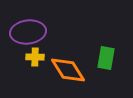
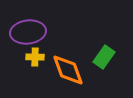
green rectangle: moved 2 px left, 1 px up; rotated 25 degrees clockwise
orange diamond: rotated 12 degrees clockwise
